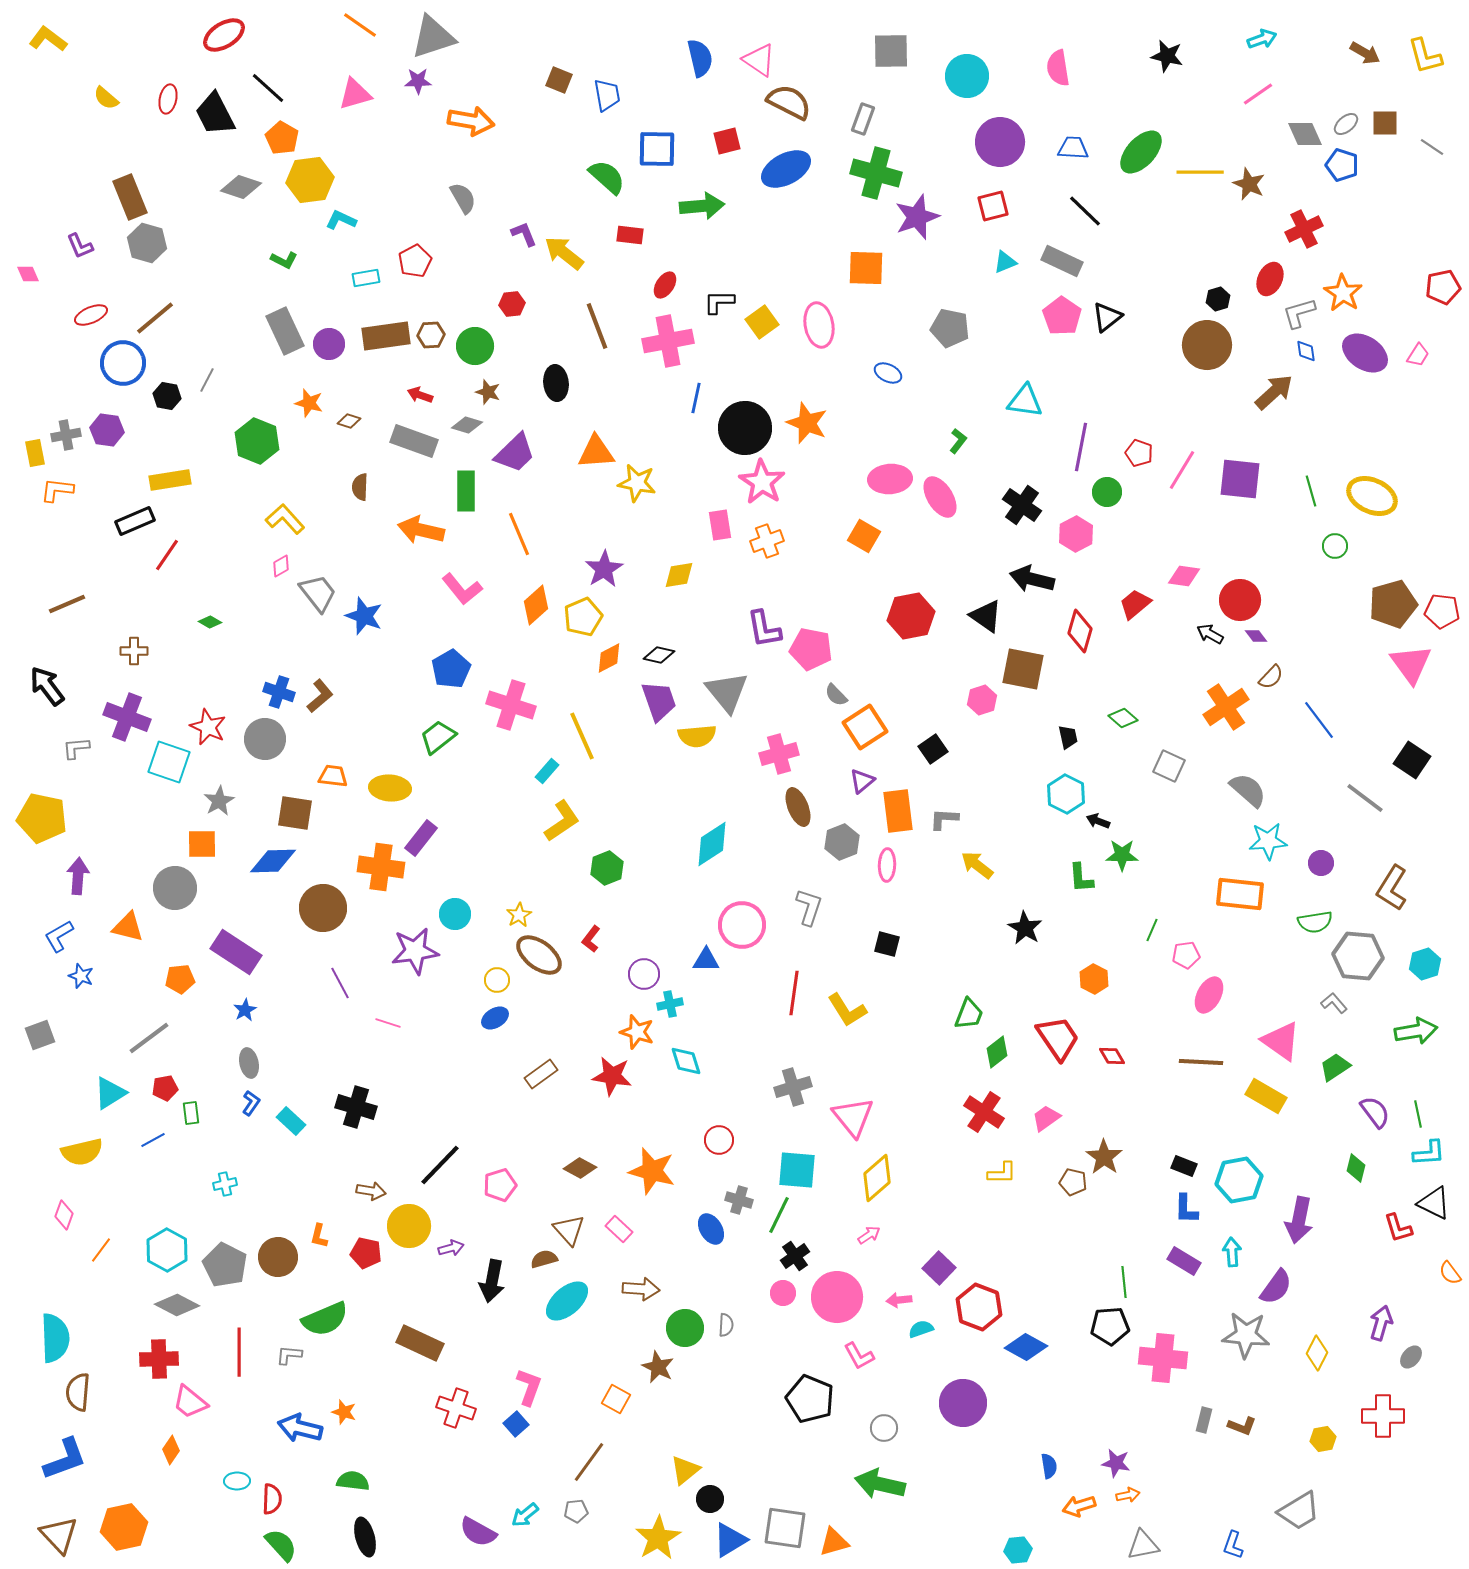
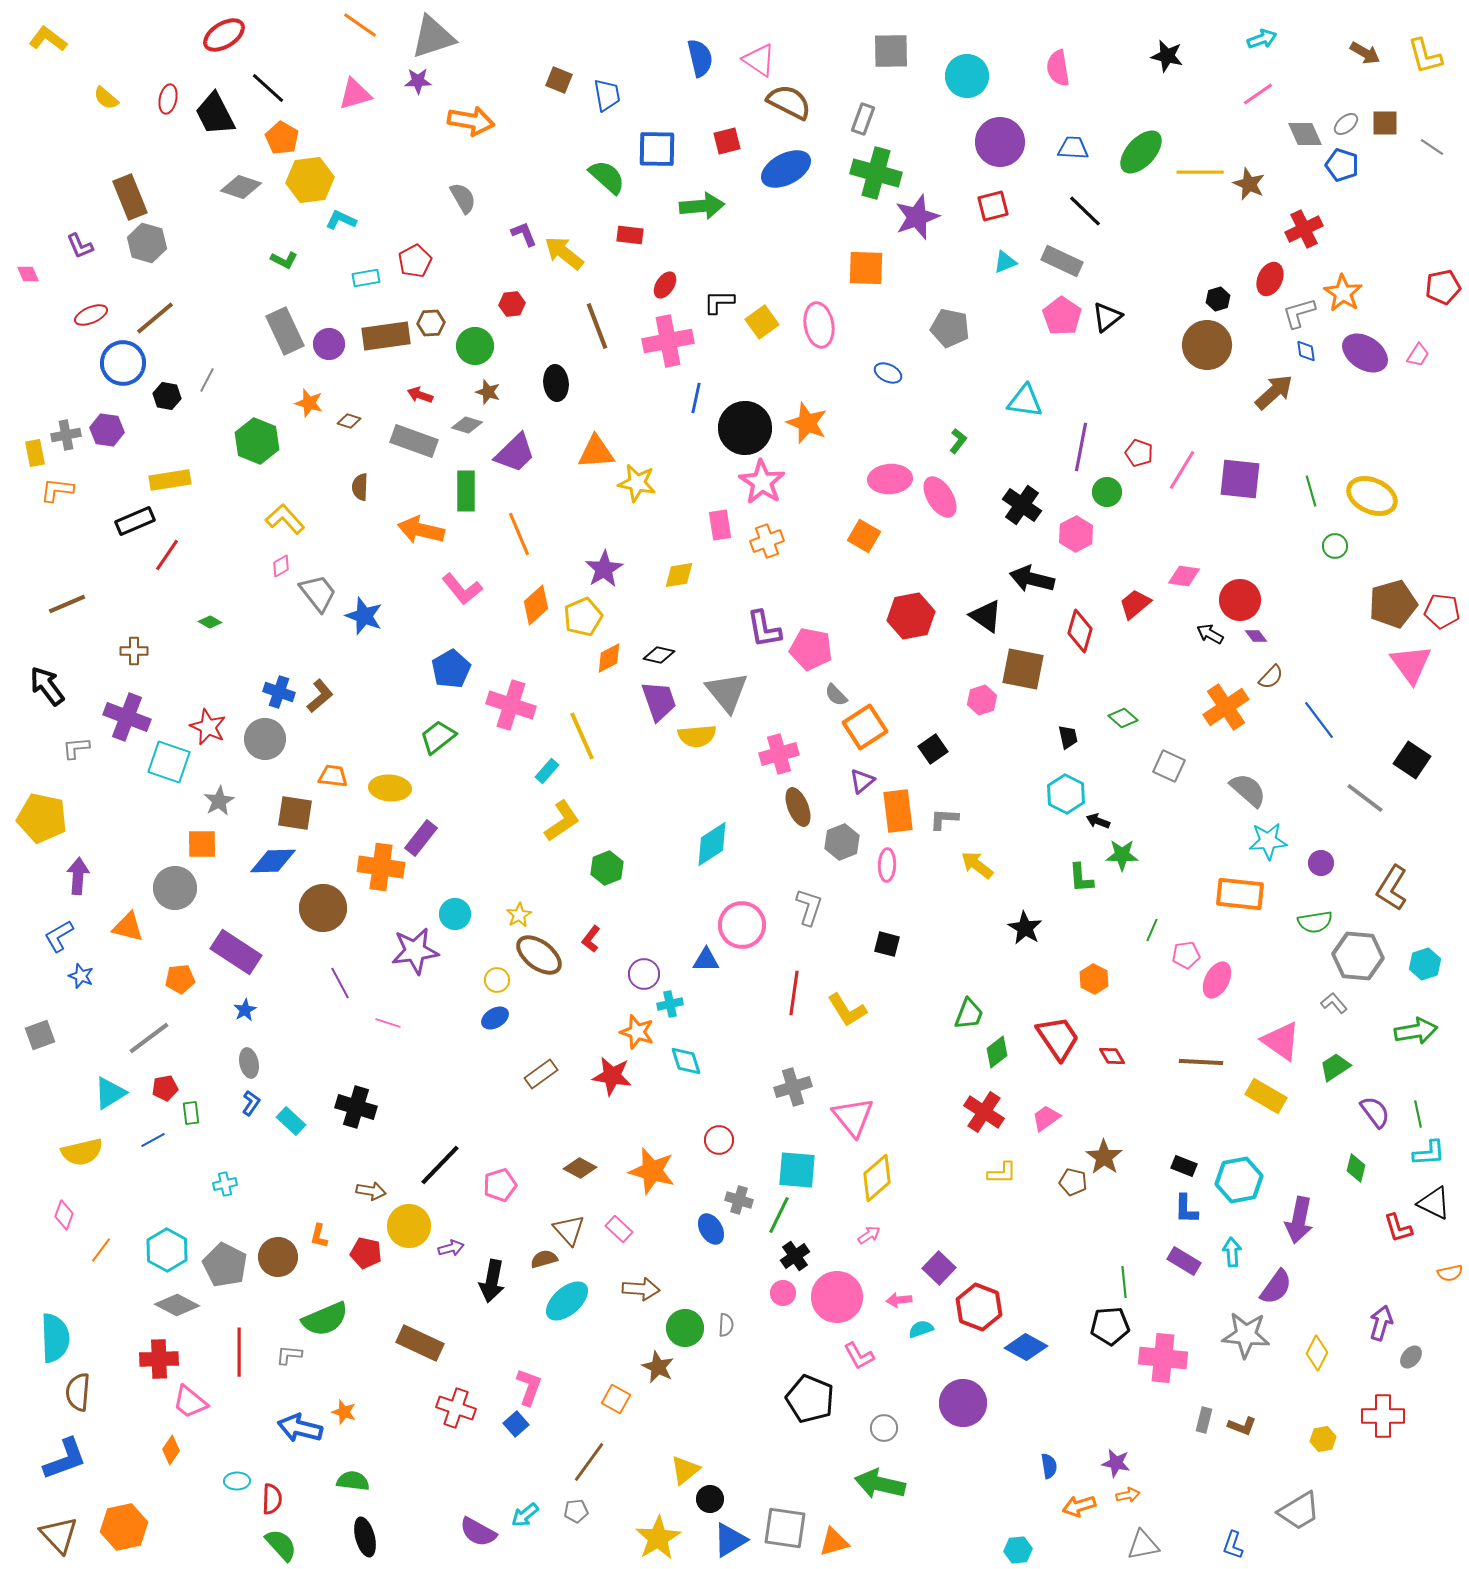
brown hexagon at (431, 335): moved 12 px up
pink ellipse at (1209, 995): moved 8 px right, 15 px up
orange semicircle at (1450, 1273): rotated 65 degrees counterclockwise
